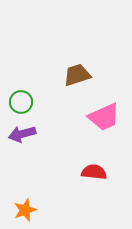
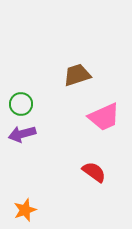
green circle: moved 2 px down
red semicircle: rotated 30 degrees clockwise
